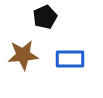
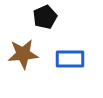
brown star: moved 1 px up
